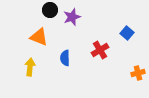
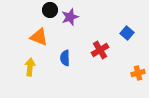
purple star: moved 2 px left
